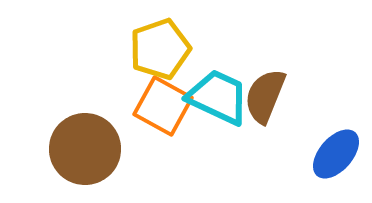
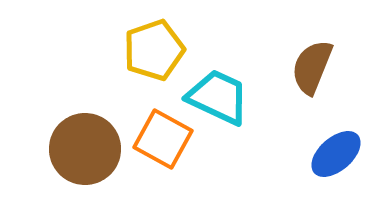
yellow pentagon: moved 6 px left, 1 px down
brown semicircle: moved 47 px right, 29 px up
orange square: moved 33 px down
blue ellipse: rotated 8 degrees clockwise
